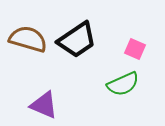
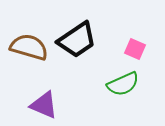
brown semicircle: moved 1 px right, 8 px down
